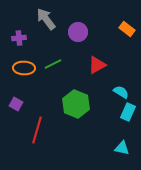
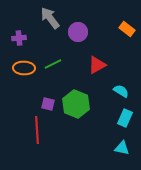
gray arrow: moved 4 px right, 1 px up
cyan semicircle: moved 1 px up
purple square: moved 32 px right; rotated 16 degrees counterclockwise
cyan rectangle: moved 3 px left, 6 px down
red line: rotated 20 degrees counterclockwise
